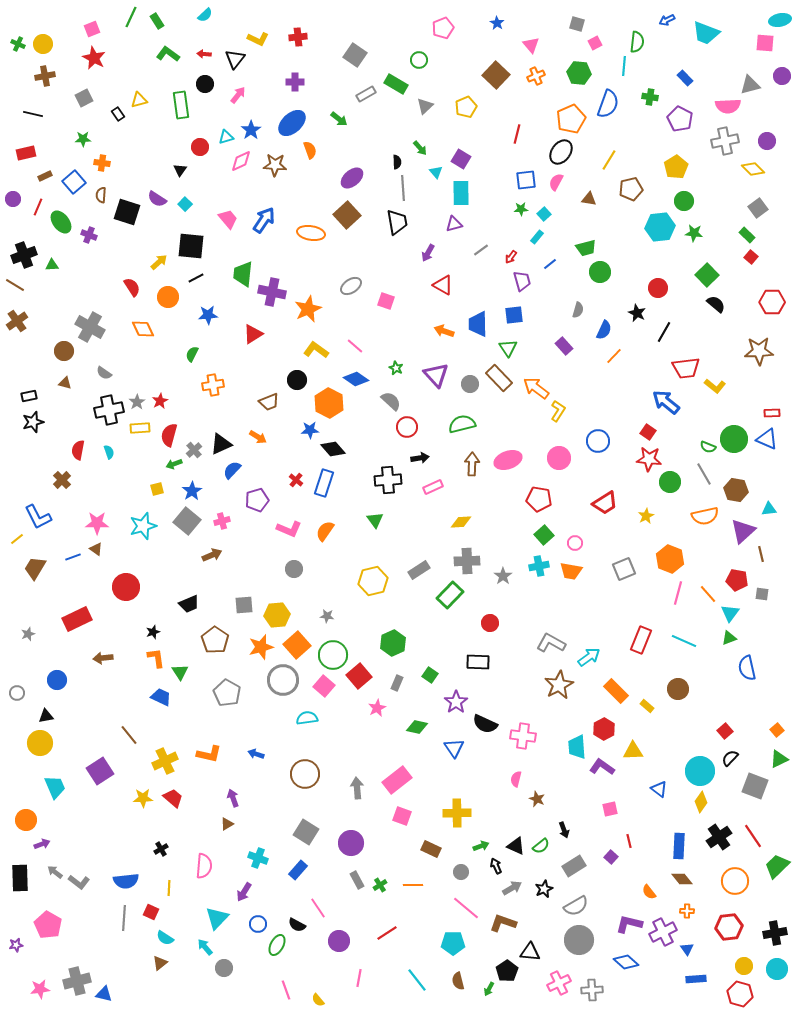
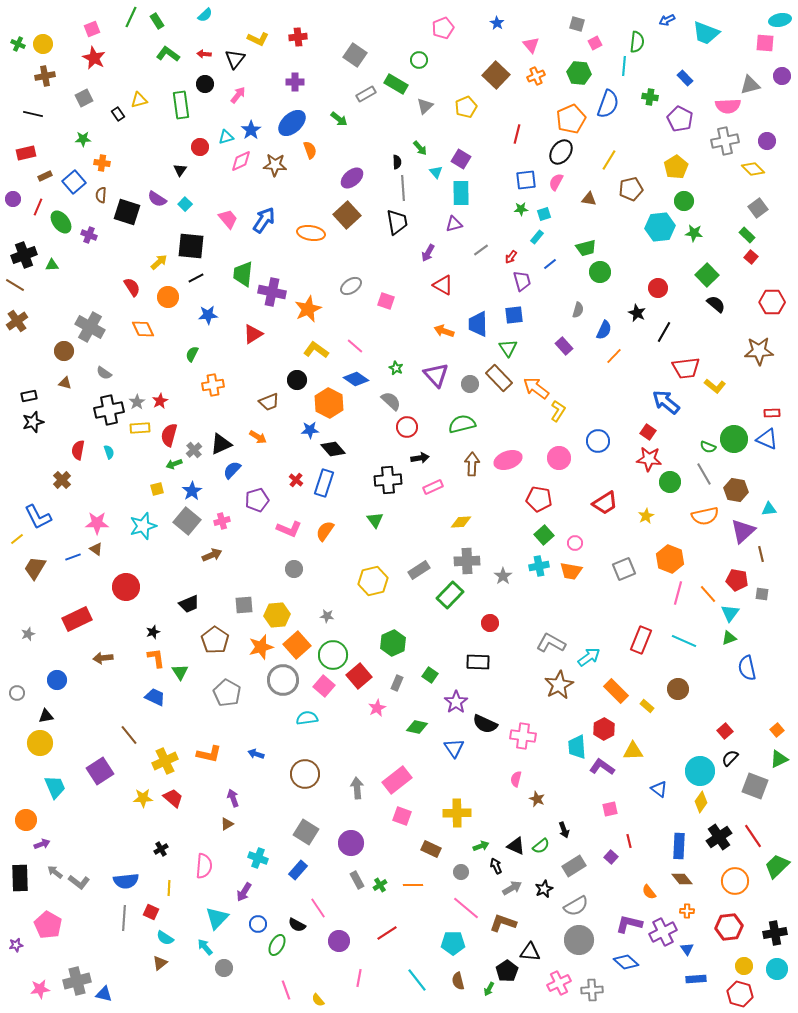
cyan square at (544, 214): rotated 24 degrees clockwise
blue trapezoid at (161, 697): moved 6 px left
